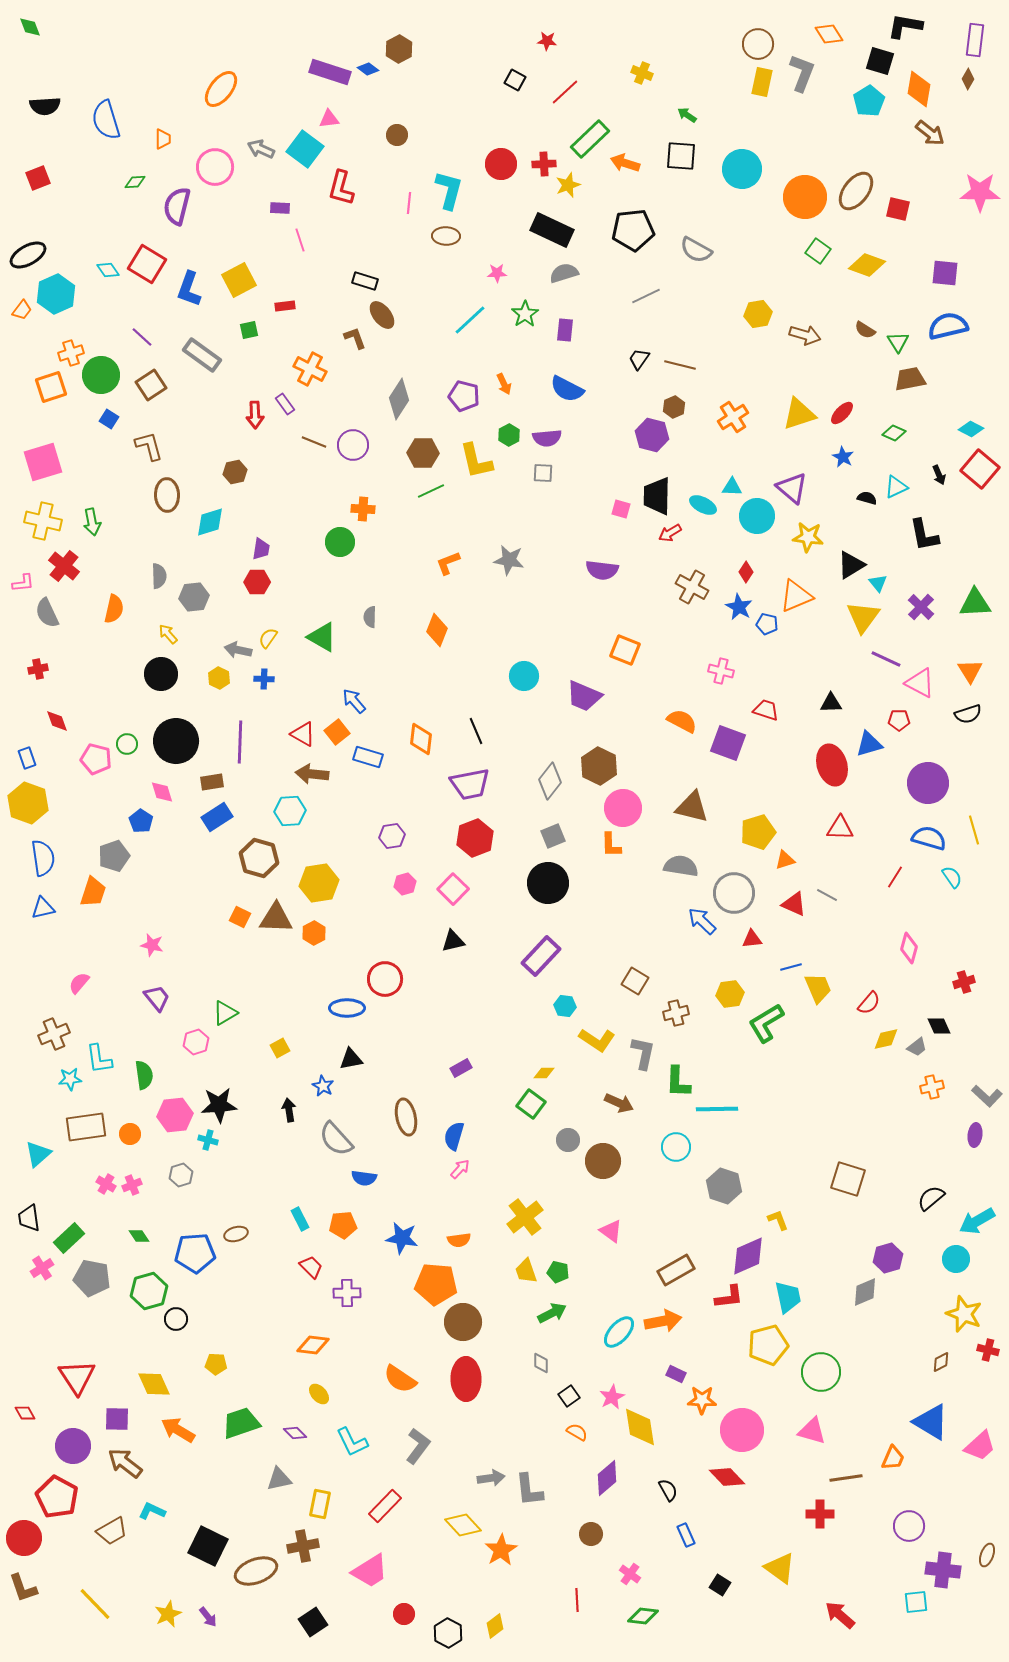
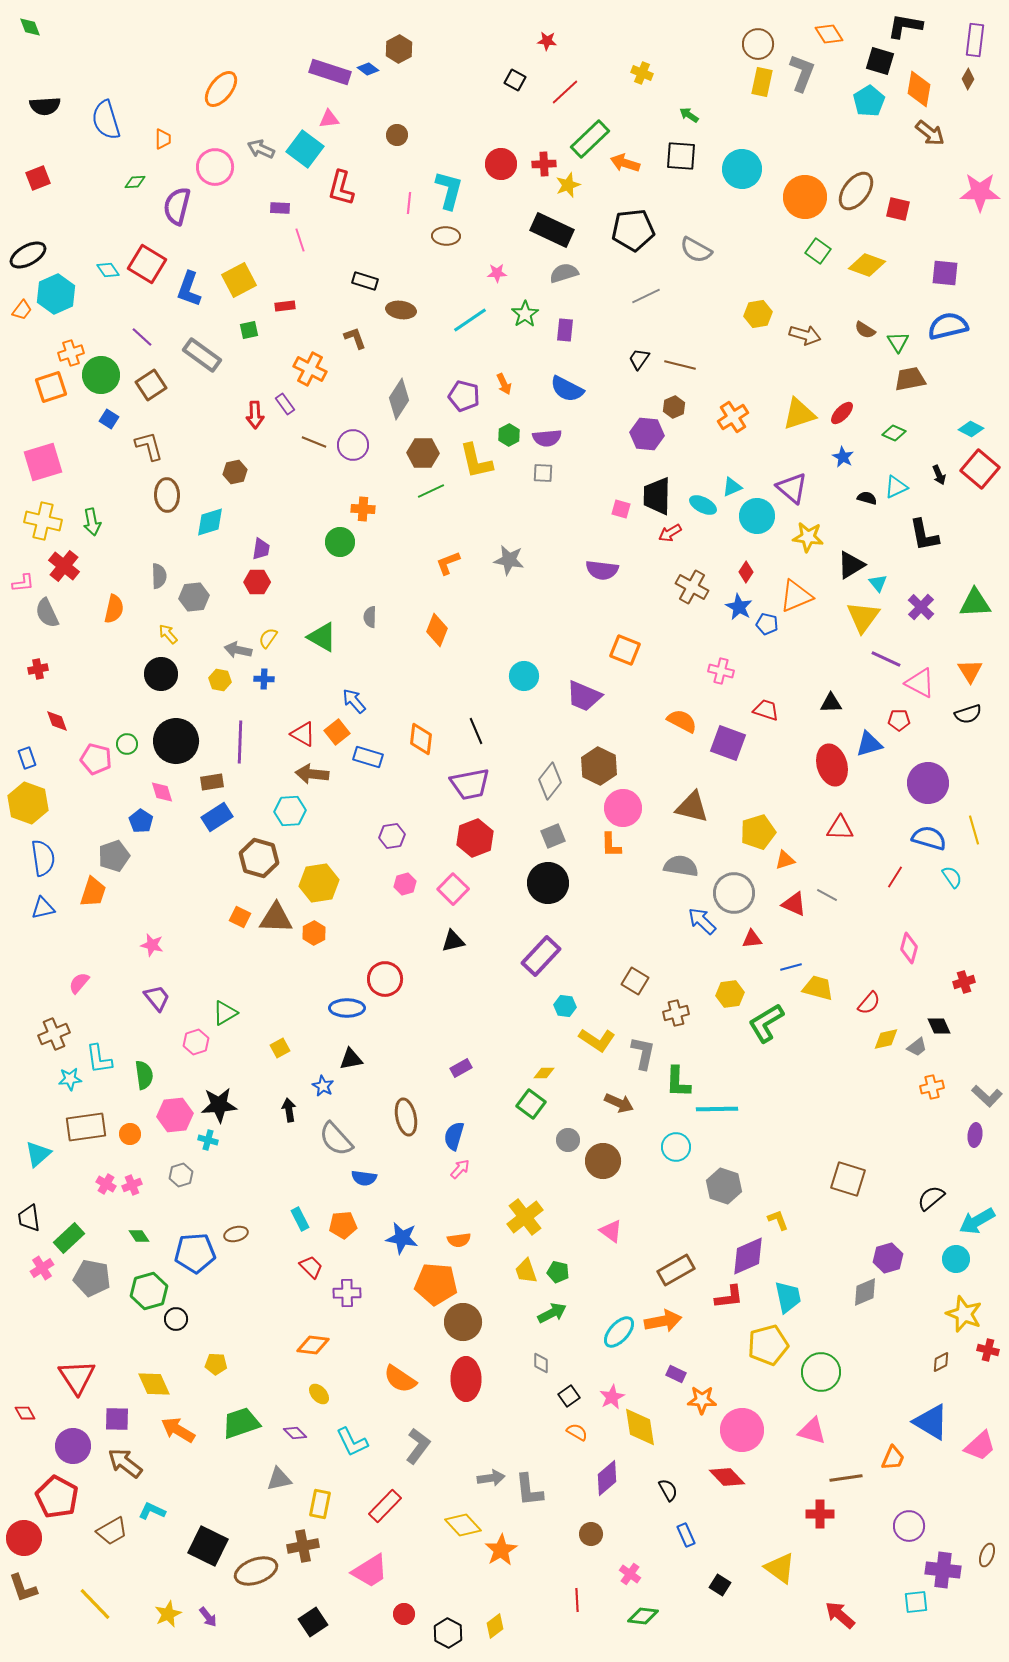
green arrow at (687, 115): moved 2 px right
brown ellipse at (382, 315): moved 19 px right, 5 px up; rotated 44 degrees counterclockwise
cyan line at (470, 320): rotated 9 degrees clockwise
purple hexagon at (652, 435): moved 5 px left, 1 px up; rotated 8 degrees counterclockwise
cyan triangle at (732, 487): rotated 25 degrees counterclockwise
yellow hexagon at (219, 678): moved 1 px right, 2 px down; rotated 15 degrees counterclockwise
yellow trapezoid at (818, 988): rotated 52 degrees counterclockwise
